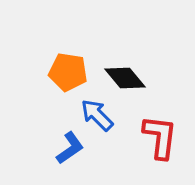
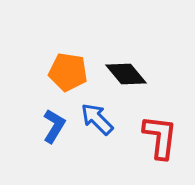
black diamond: moved 1 px right, 4 px up
blue arrow: moved 4 px down
blue L-shape: moved 16 px left, 22 px up; rotated 24 degrees counterclockwise
